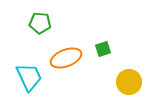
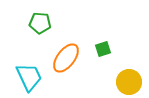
orange ellipse: rotated 32 degrees counterclockwise
